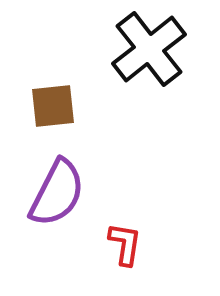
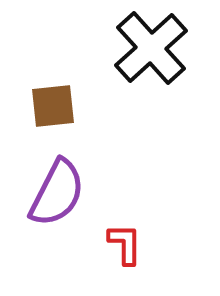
black cross: moved 2 px right, 1 px up; rotated 4 degrees counterclockwise
red L-shape: rotated 9 degrees counterclockwise
